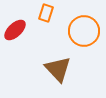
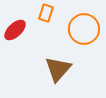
orange circle: moved 2 px up
brown triangle: rotated 24 degrees clockwise
